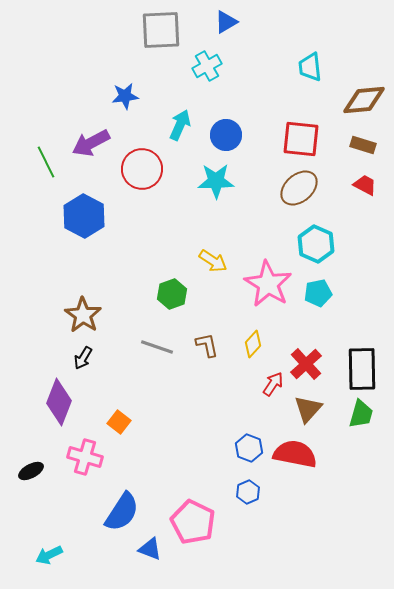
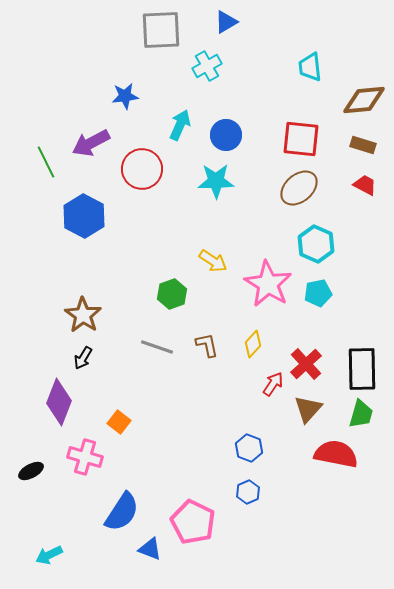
red semicircle at (295, 454): moved 41 px right
